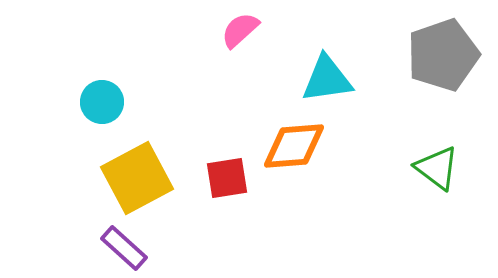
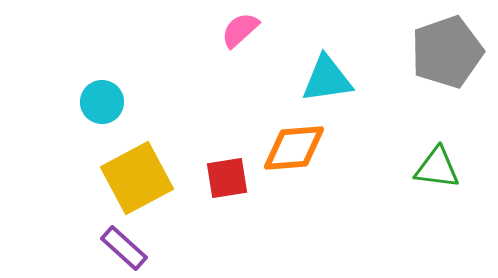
gray pentagon: moved 4 px right, 3 px up
orange diamond: moved 2 px down
green triangle: rotated 30 degrees counterclockwise
